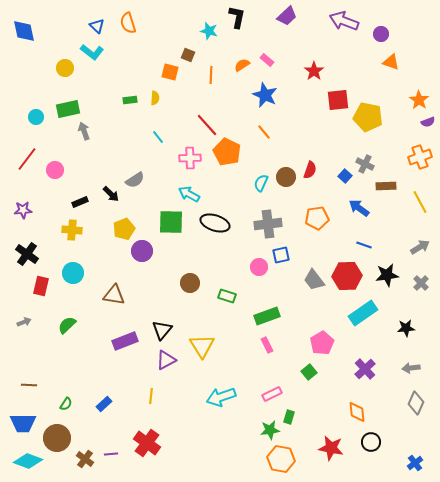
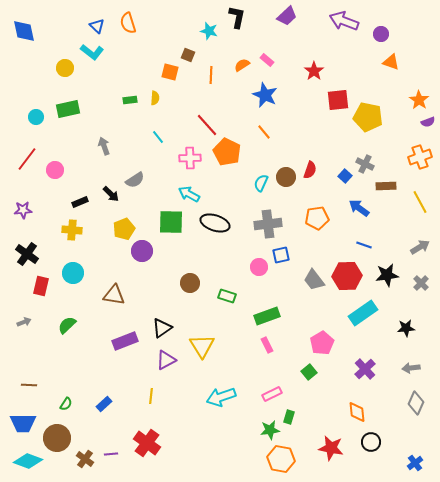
gray arrow at (84, 131): moved 20 px right, 15 px down
black triangle at (162, 330): moved 2 px up; rotated 15 degrees clockwise
